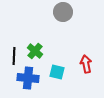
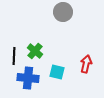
red arrow: rotated 24 degrees clockwise
